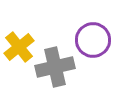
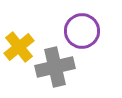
purple circle: moved 11 px left, 9 px up
